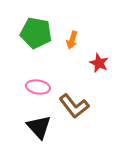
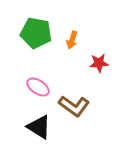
red star: rotated 30 degrees counterclockwise
pink ellipse: rotated 25 degrees clockwise
brown L-shape: rotated 16 degrees counterclockwise
black triangle: rotated 16 degrees counterclockwise
